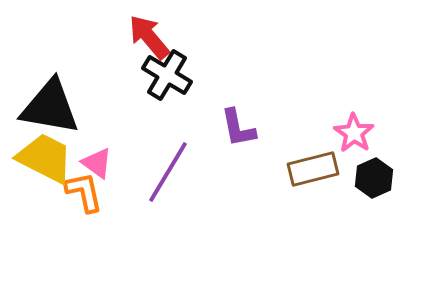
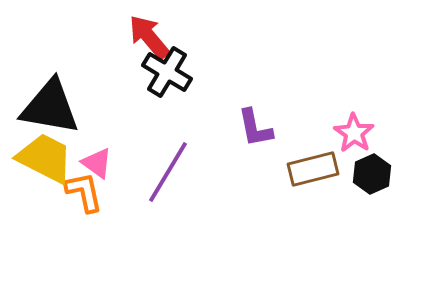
black cross: moved 3 px up
purple L-shape: moved 17 px right
black hexagon: moved 2 px left, 4 px up
